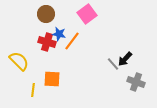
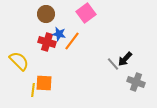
pink square: moved 1 px left, 1 px up
orange square: moved 8 px left, 4 px down
